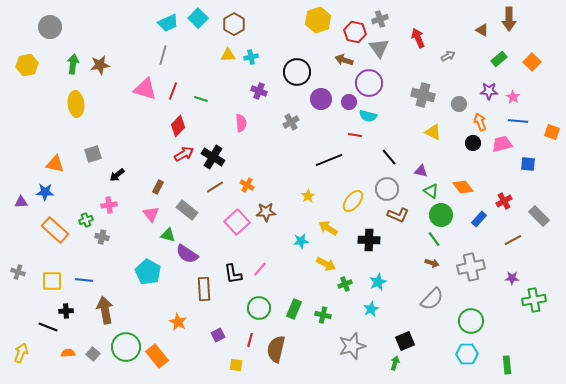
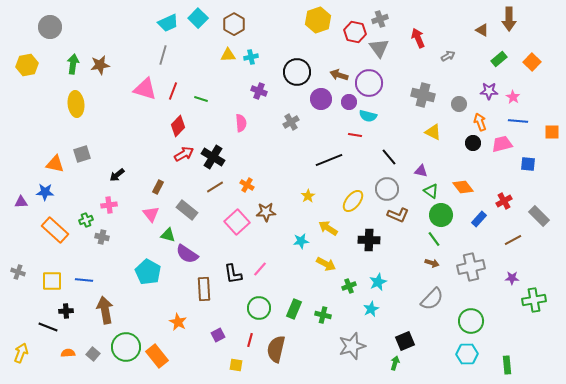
brown arrow at (344, 60): moved 5 px left, 15 px down
orange square at (552, 132): rotated 21 degrees counterclockwise
gray square at (93, 154): moved 11 px left
green cross at (345, 284): moved 4 px right, 2 px down
